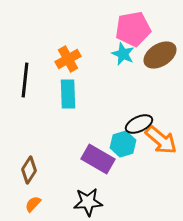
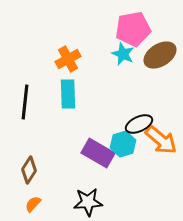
black line: moved 22 px down
purple rectangle: moved 6 px up
